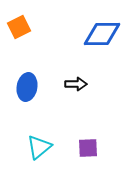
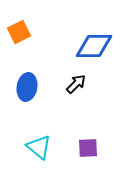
orange square: moved 5 px down
blue diamond: moved 8 px left, 12 px down
black arrow: rotated 45 degrees counterclockwise
cyan triangle: rotated 40 degrees counterclockwise
